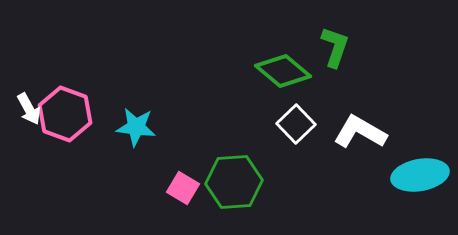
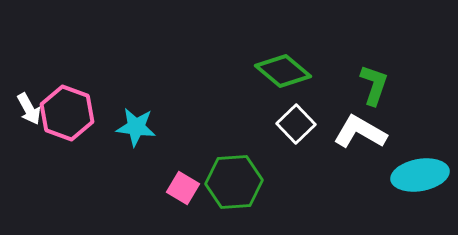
green L-shape: moved 39 px right, 38 px down
pink hexagon: moved 2 px right, 1 px up
